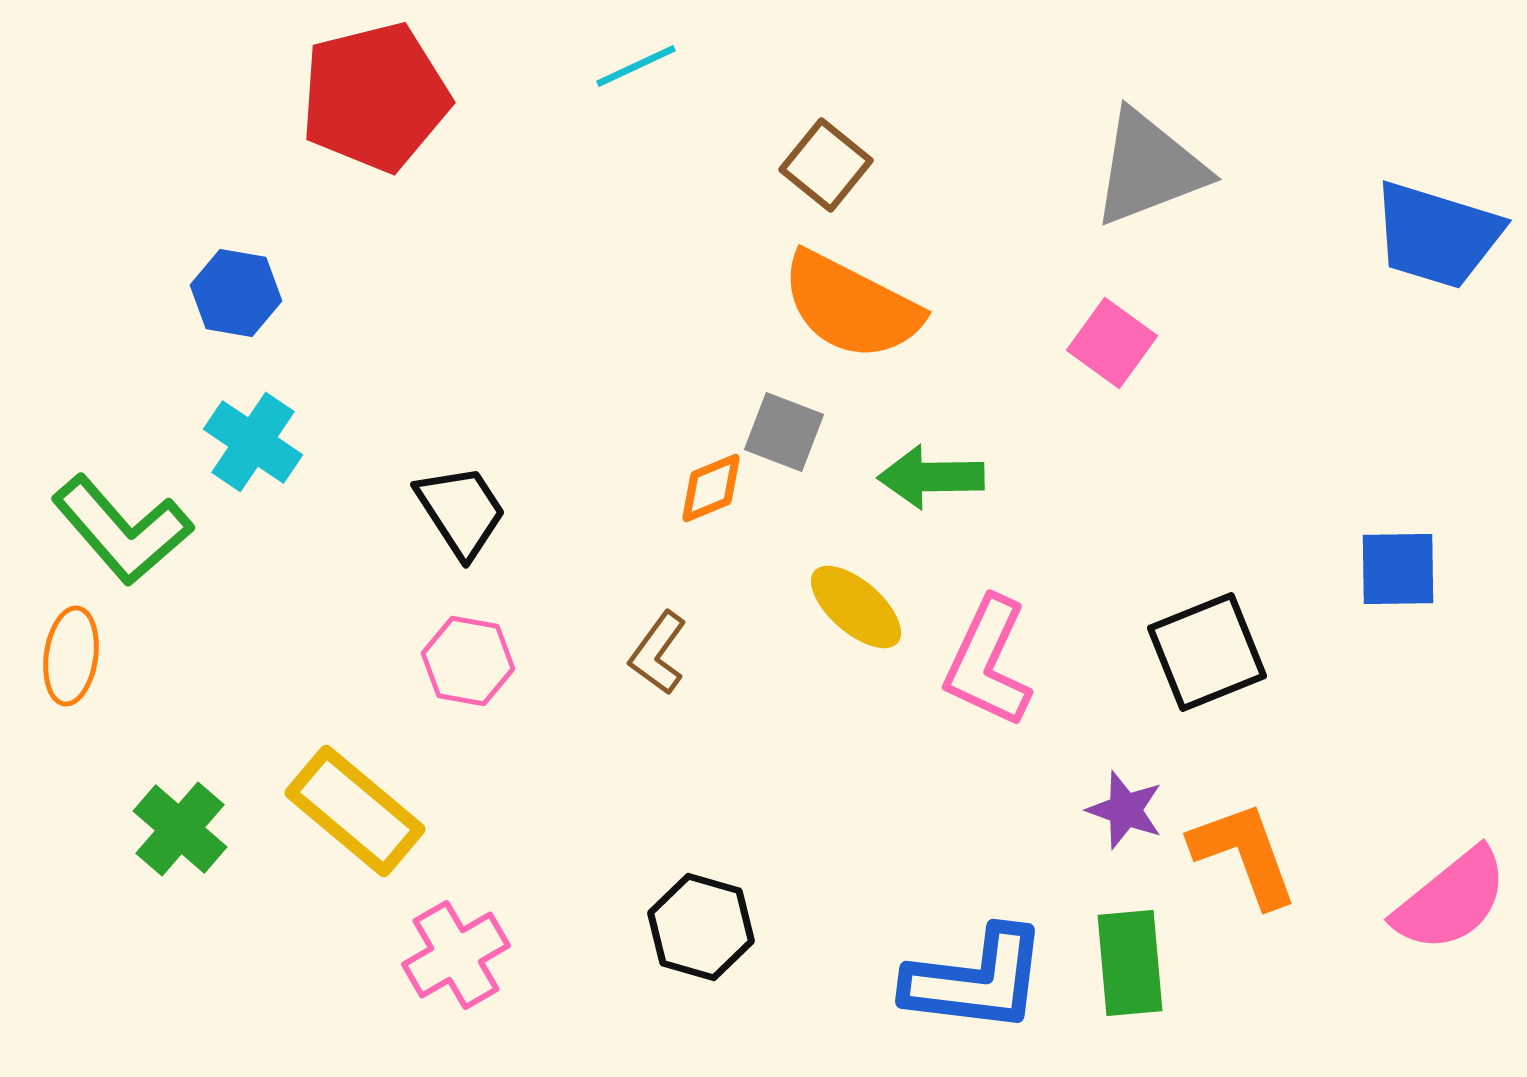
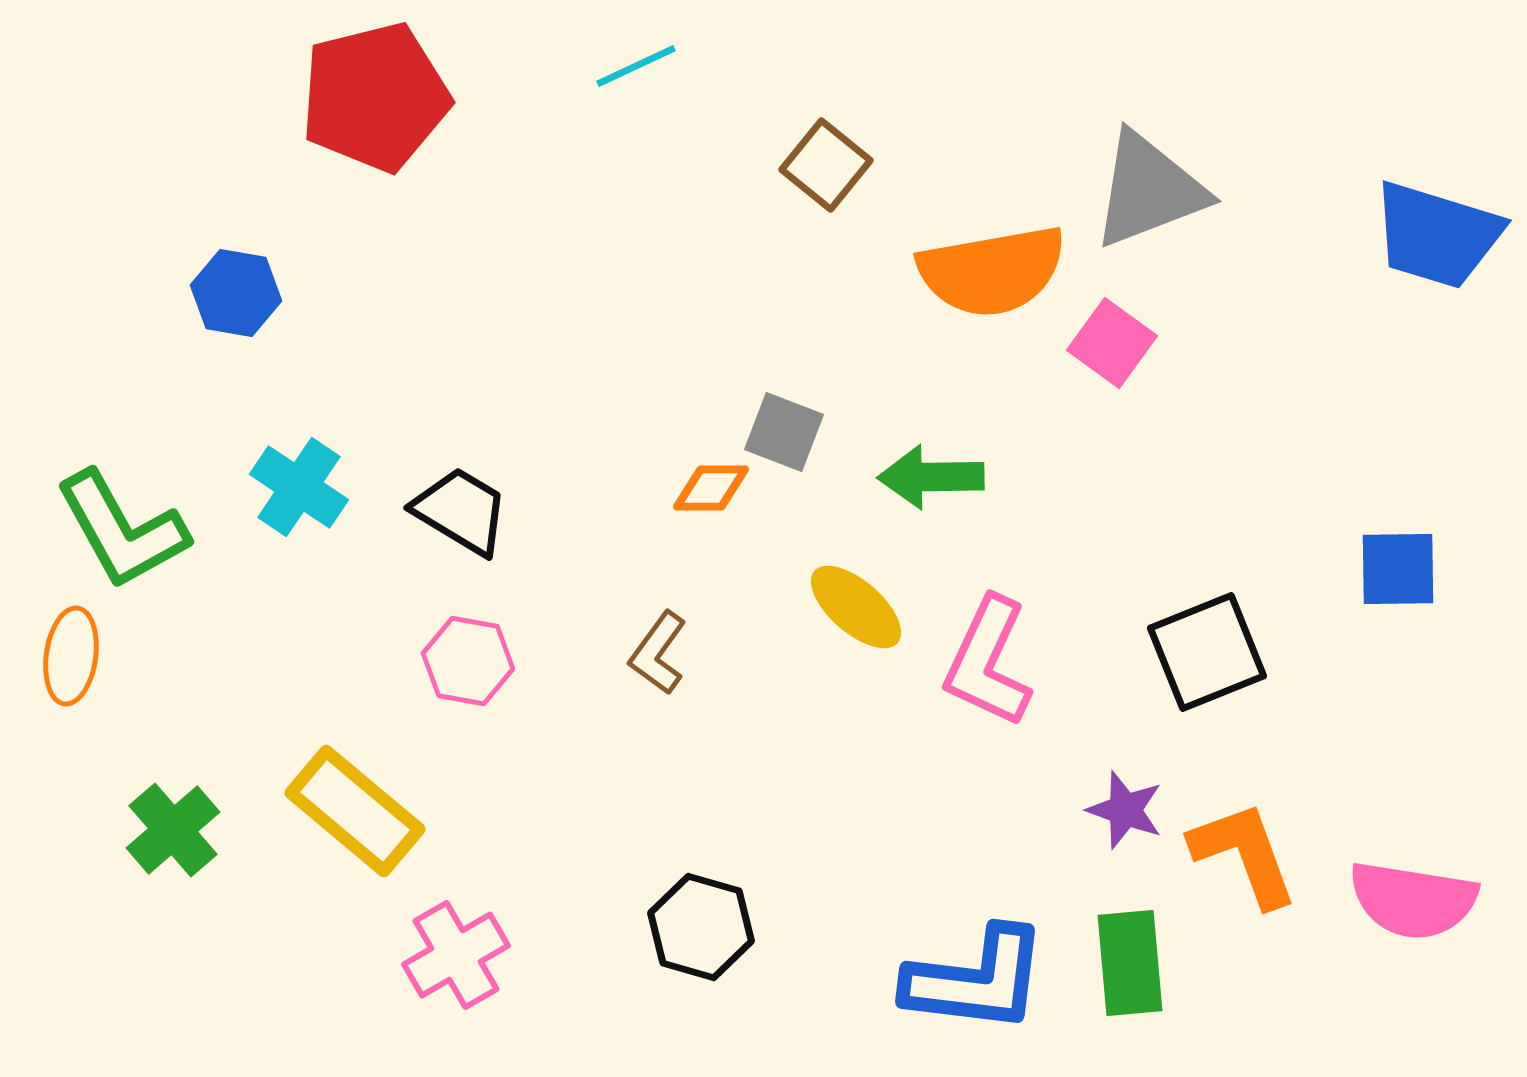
gray triangle: moved 22 px down
orange semicircle: moved 141 px right, 35 px up; rotated 37 degrees counterclockwise
cyan cross: moved 46 px right, 45 px down
orange diamond: rotated 22 degrees clockwise
black trapezoid: rotated 26 degrees counterclockwise
green L-shape: rotated 12 degrees clockwise
green cross: moved 7 px left, 1 px down; rotated 8 degrees clockwise
pink semicircle: moved 38 px left; rotated 48 degrees clockwise
